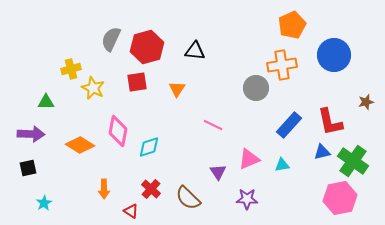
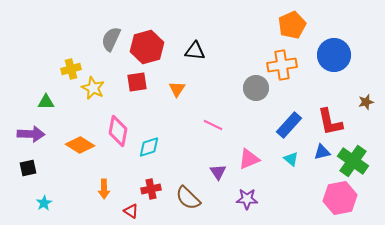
cyan triangle: moved 9 px right, 6 px up; rotated 49 degrees clockwise
red cross: rotated 36 degrees clockwise
